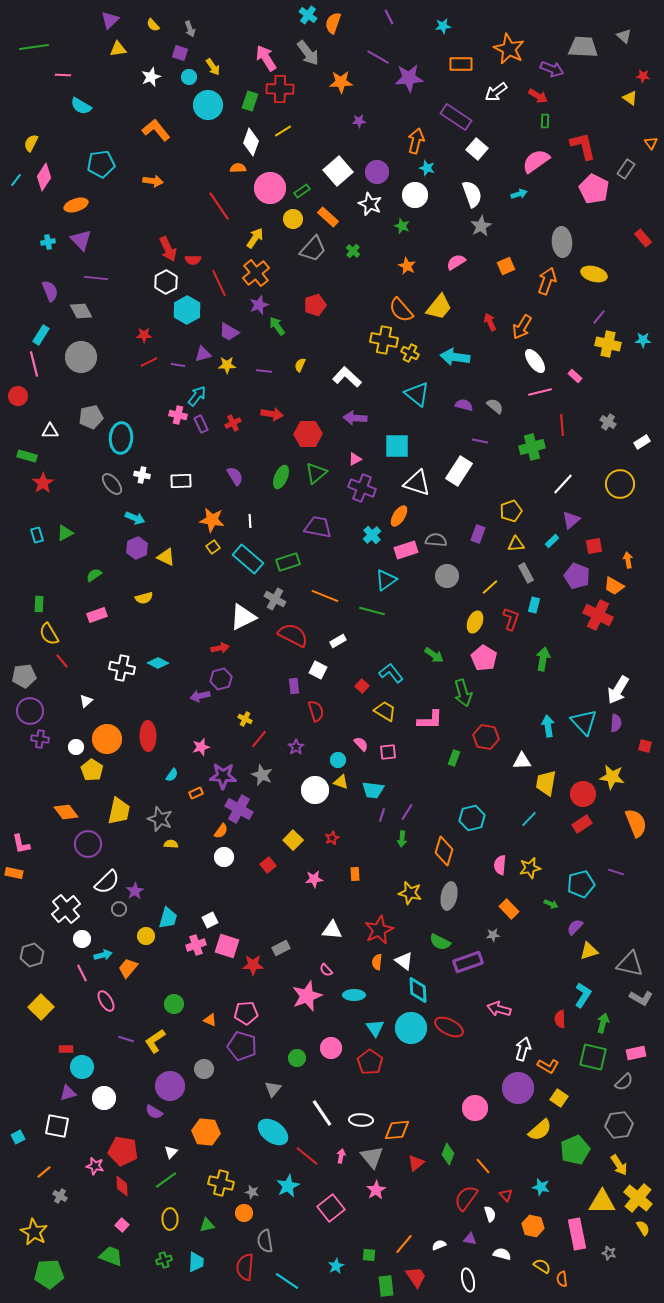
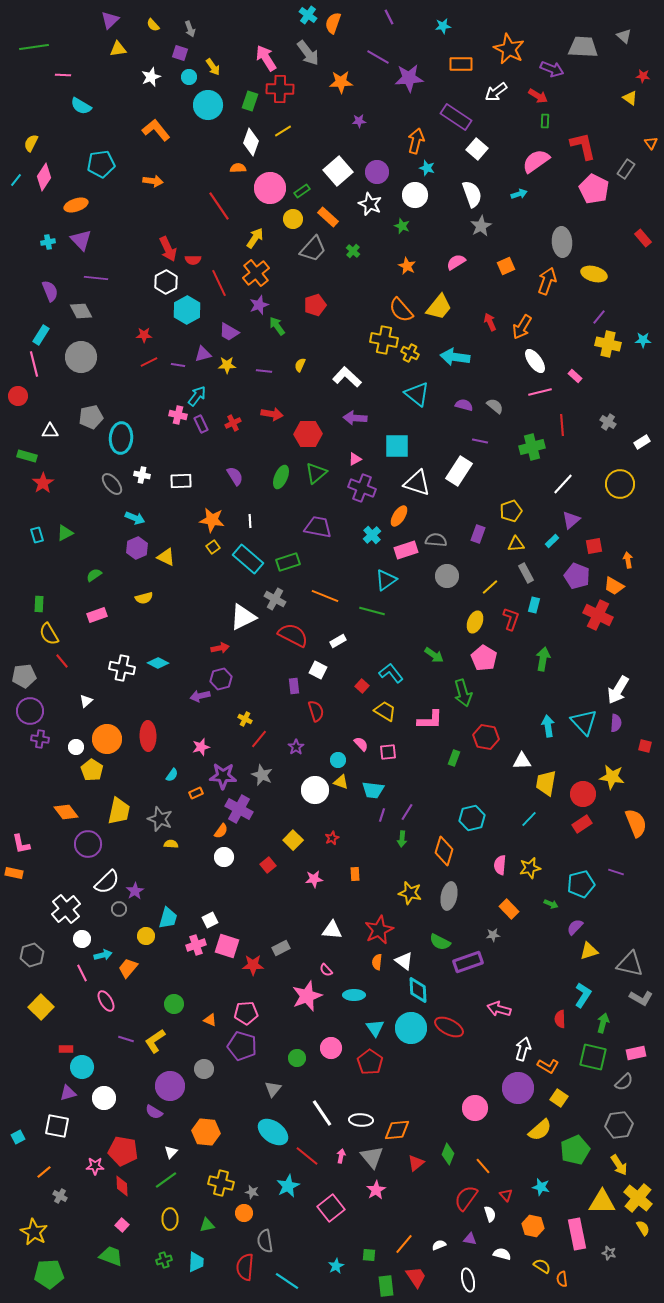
pink star at (95, 1166): rotated 12 degrees counterclockwise
